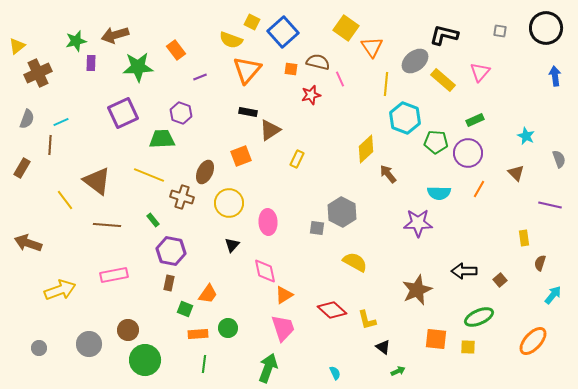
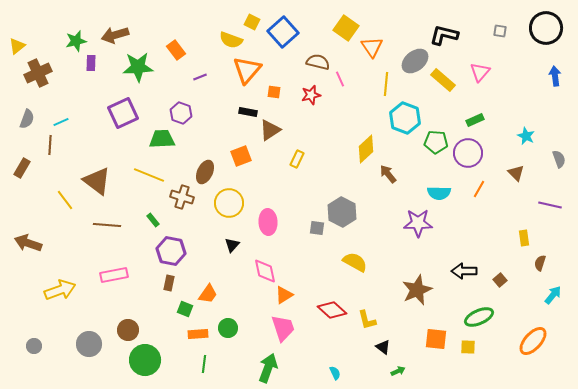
orange square at (291, 69): moved 17 px left, 23 px down
gray circle at (39, 348): moved 5 px left, 2 px up
